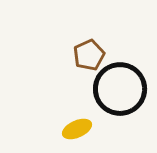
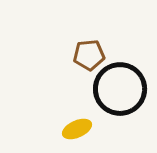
brown pentagon: rotated 20 degrees clockwise
